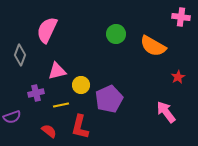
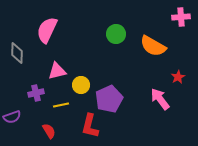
pink cross: rotated 12 degrees counterclockwise
gray diamond: moved 3 px left, 2 px up; rotated 20 degrees counterclockwise
pink arrow: moved 6 px left, 13 px up
red L-shape: moved 10 px right, 1 px up
red semicircle: rotated 21 degrees clockwise
